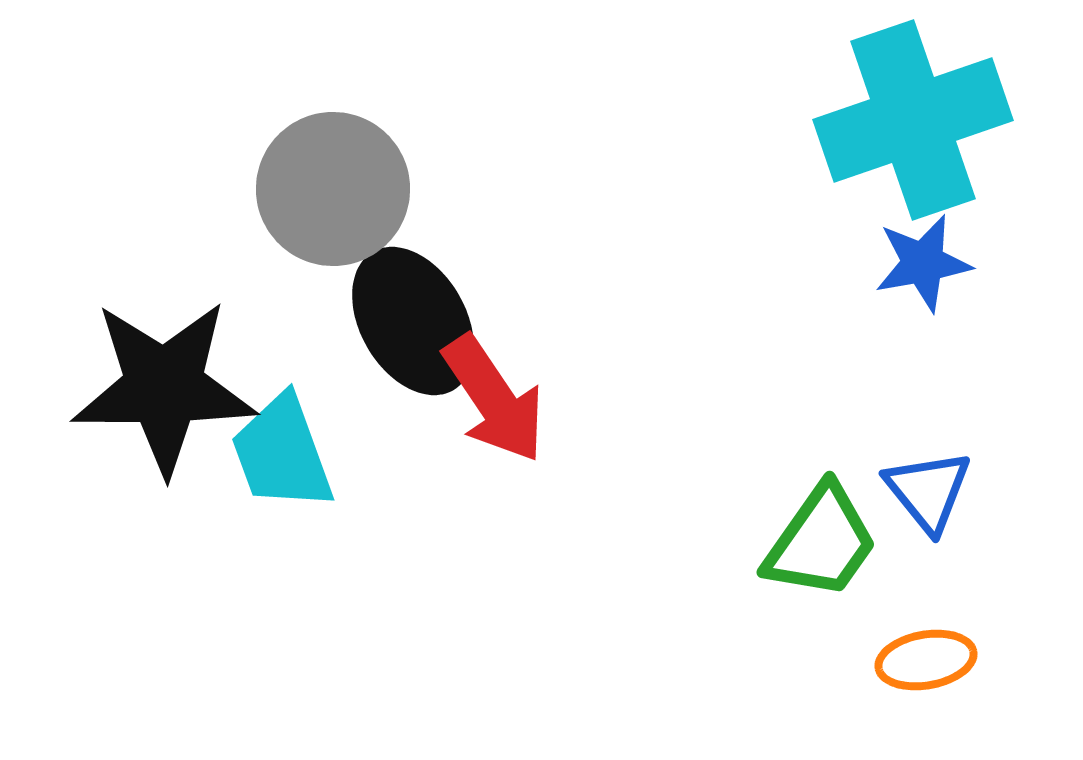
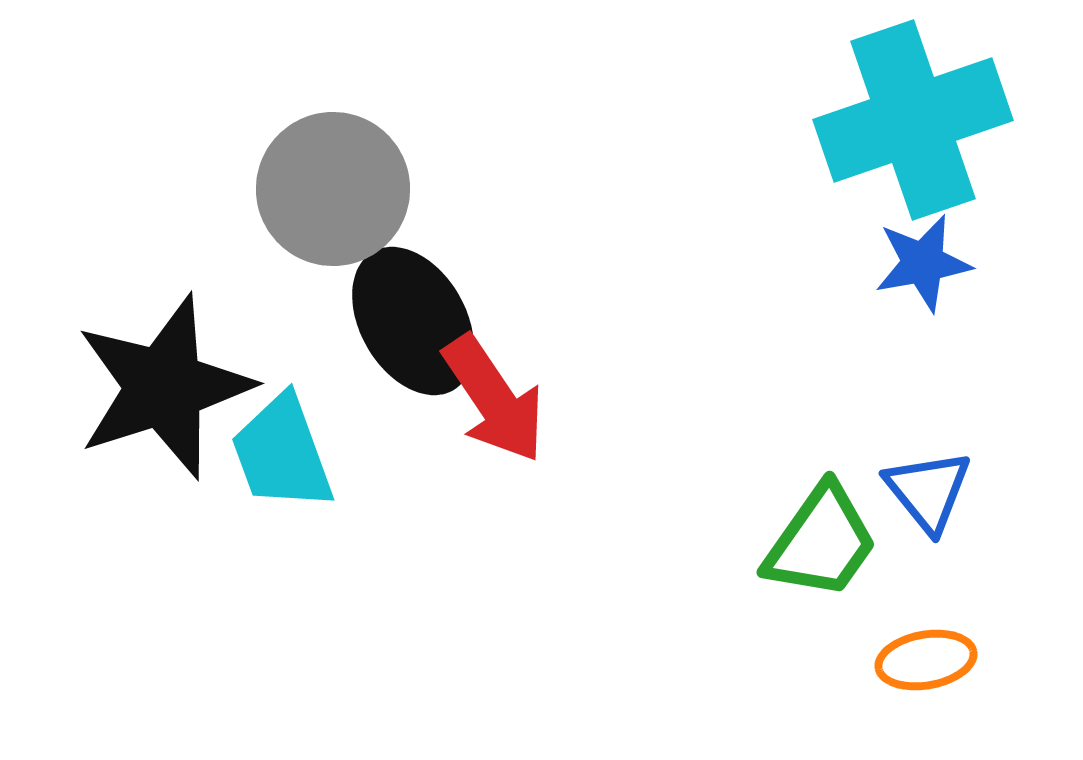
black star: rotated 18 degrees counterclockwise
